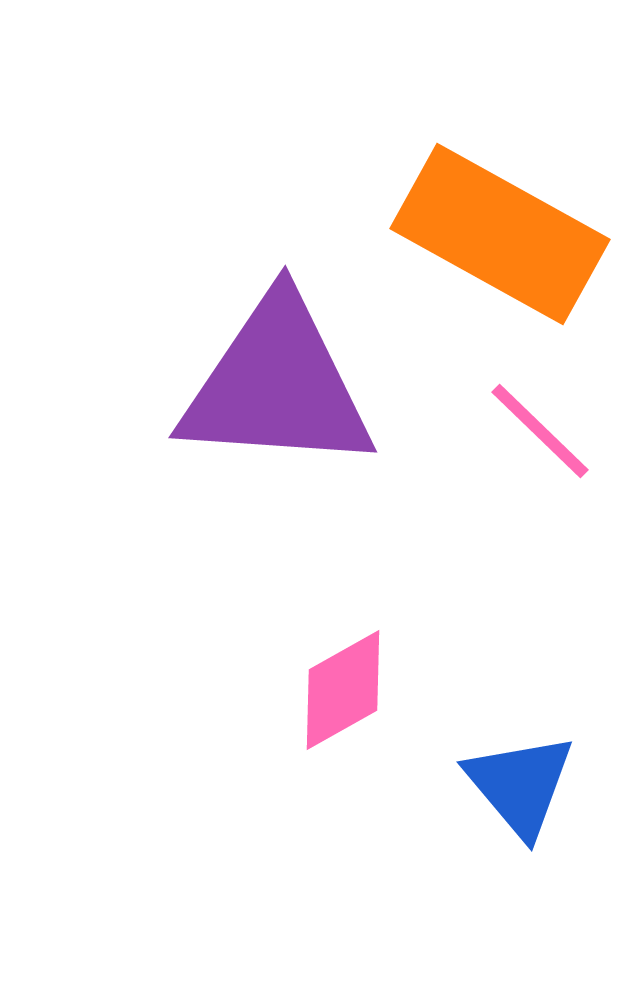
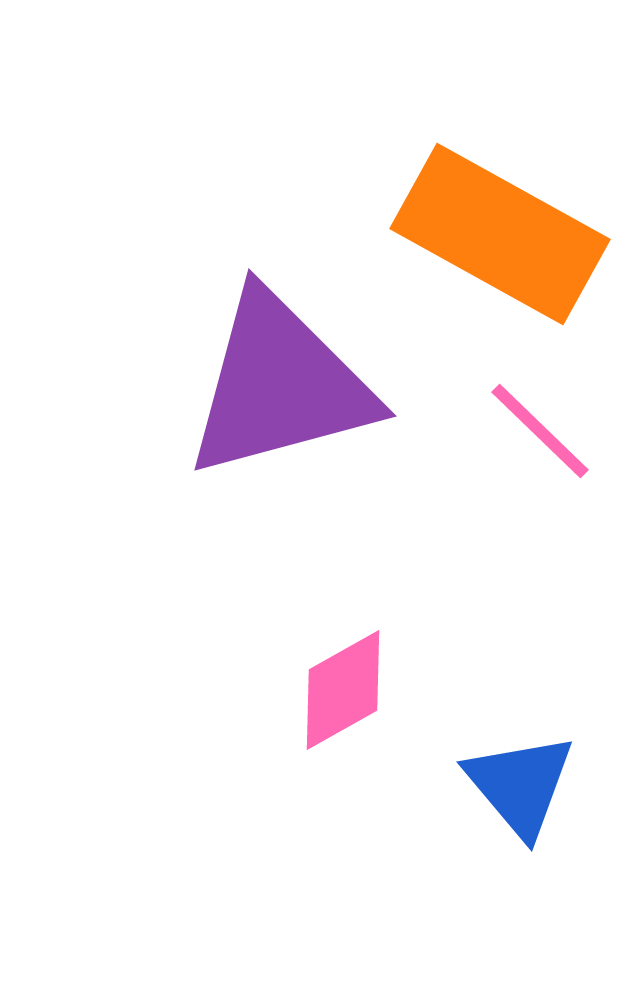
purple triangle: moved 3 px right; rotated 19 degrees counterclockwise
